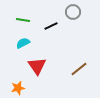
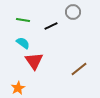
cyan semicircle: rotated 64 degrees clockwise
red triangle: moved 3 px left, 5 px up
orange star: rotated 16 degrees counterclockwise
